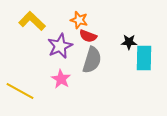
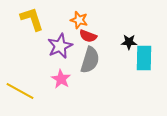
yellow L-shape: moved 2 px up; rotated 28 degrees clockwise
gray semicircle: moved 2 px left
